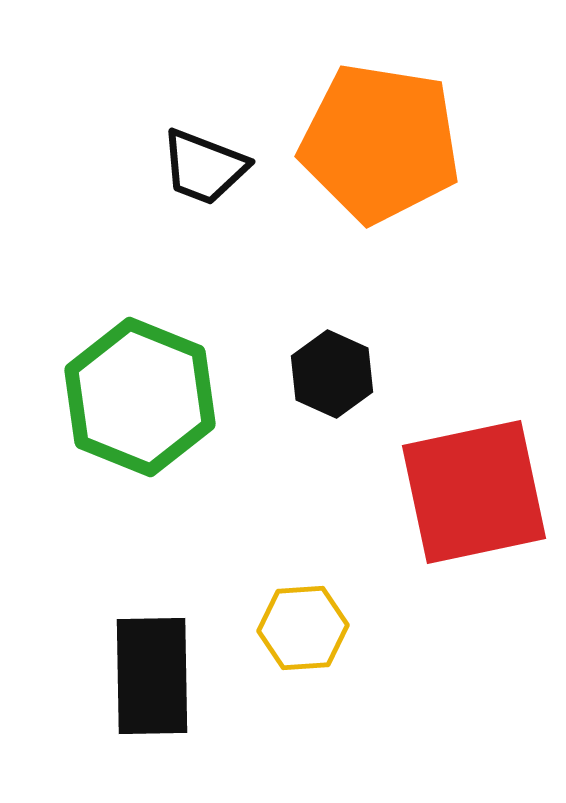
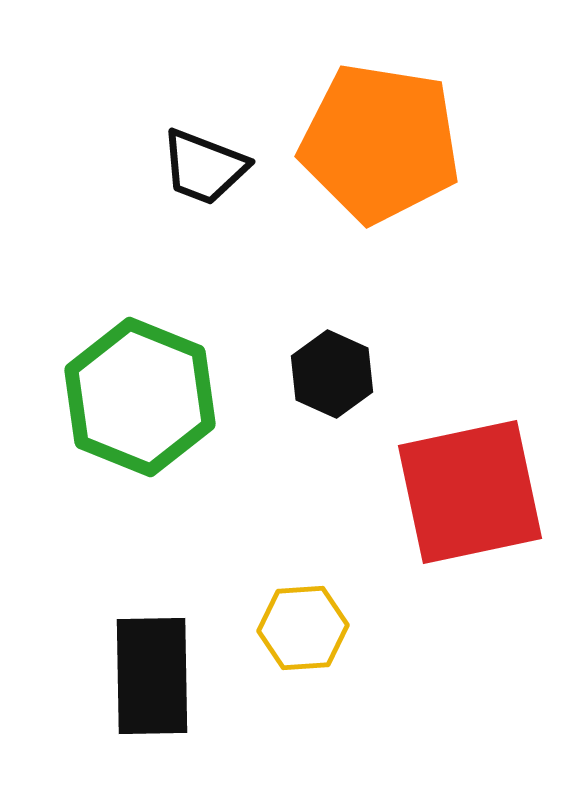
red square: moved 4 px left
